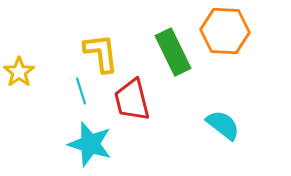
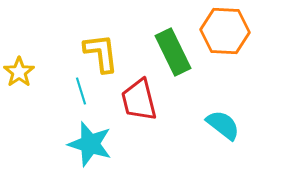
red trapezoid: moved 7 px right
